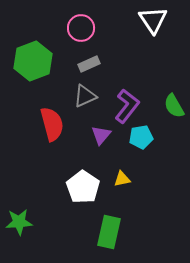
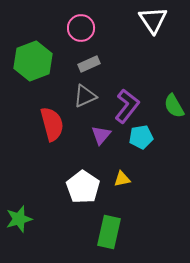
green star: moved 3 px up; rotated 12 degrees counterclockwise
